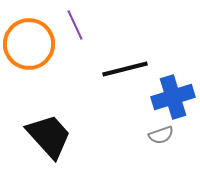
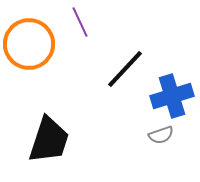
purple line: moved 5 px right, 3 px up
black line: rotated 33 degrees counterclockwise
blue cross: moved 1 px left, 1 px up
black trapezoid: moved 4 px down; rotated 60 degrees clockwise
